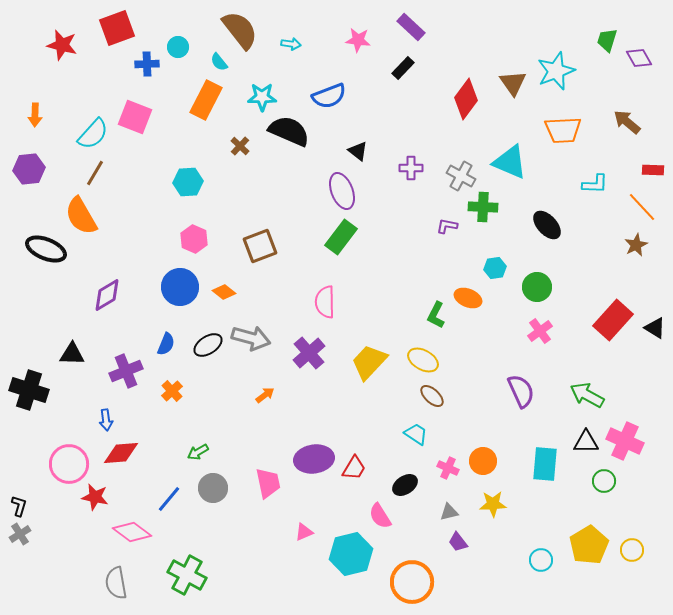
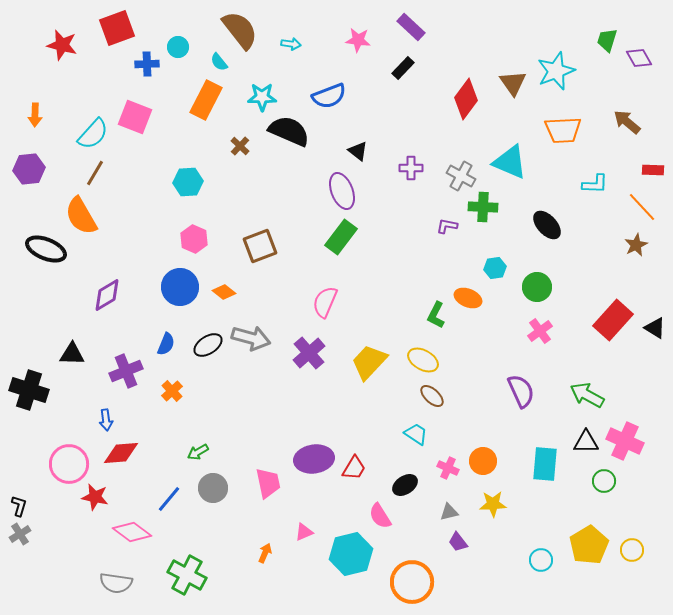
pink semicircle at (325, 302): rotated 24 degrees clockwise
orange arrow at (265, 395): moved 158 px down; rotated 30 degrees counterclockwise
gray semicircle at (116, 583): rotated 72 degrees counterclockwise
